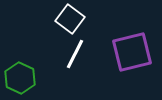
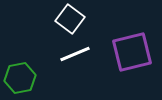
white line: rotated 40 degrees clockwise
green hexagon: rotated 24 degrees clockwise
